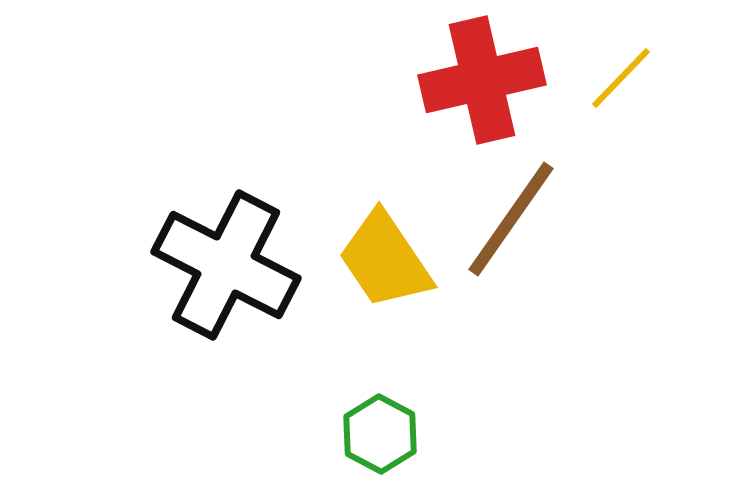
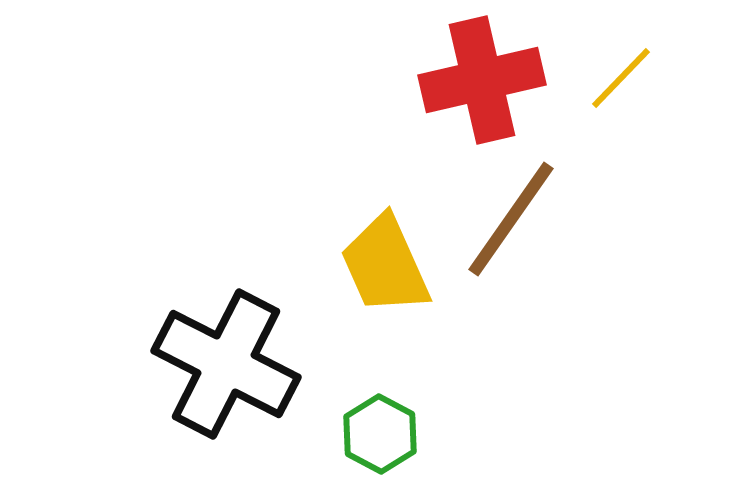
yellow trapezoid: moved 5 px down; rotated 10 degrees clockwise
black cross: moved 99 px down
